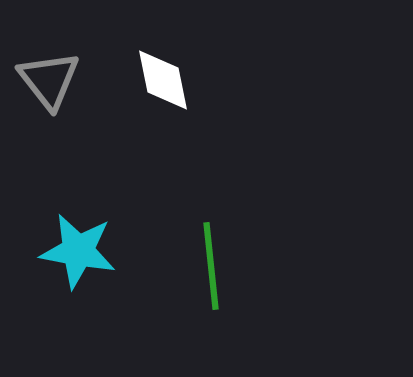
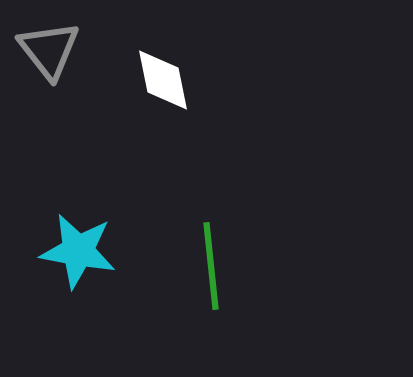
gray triangle: moved 30 px up
